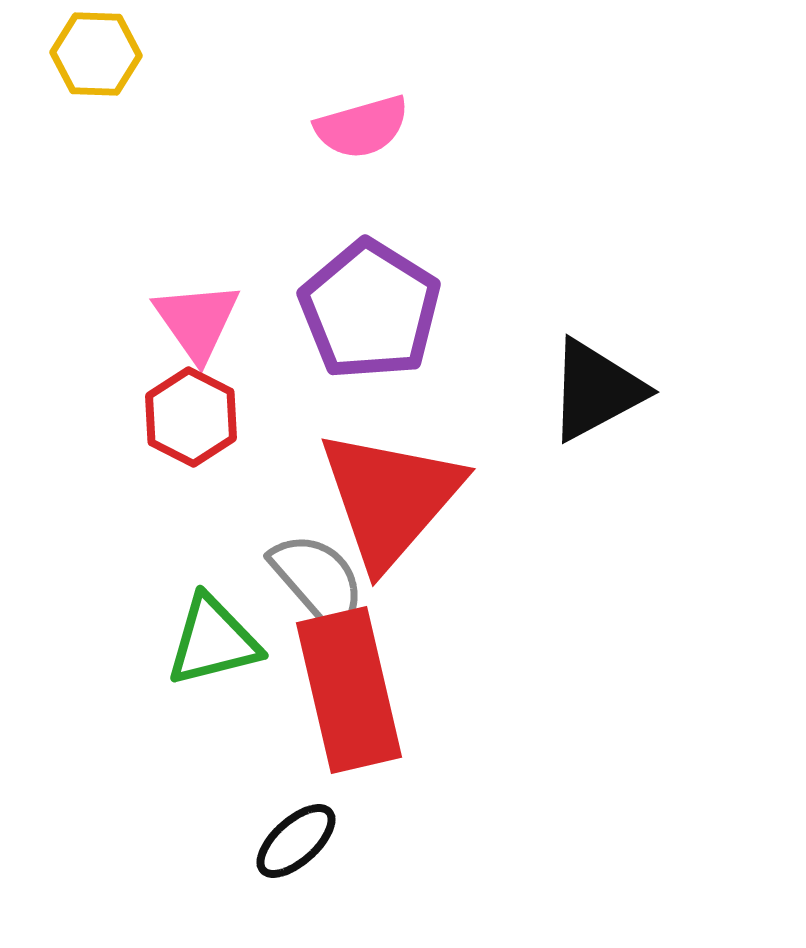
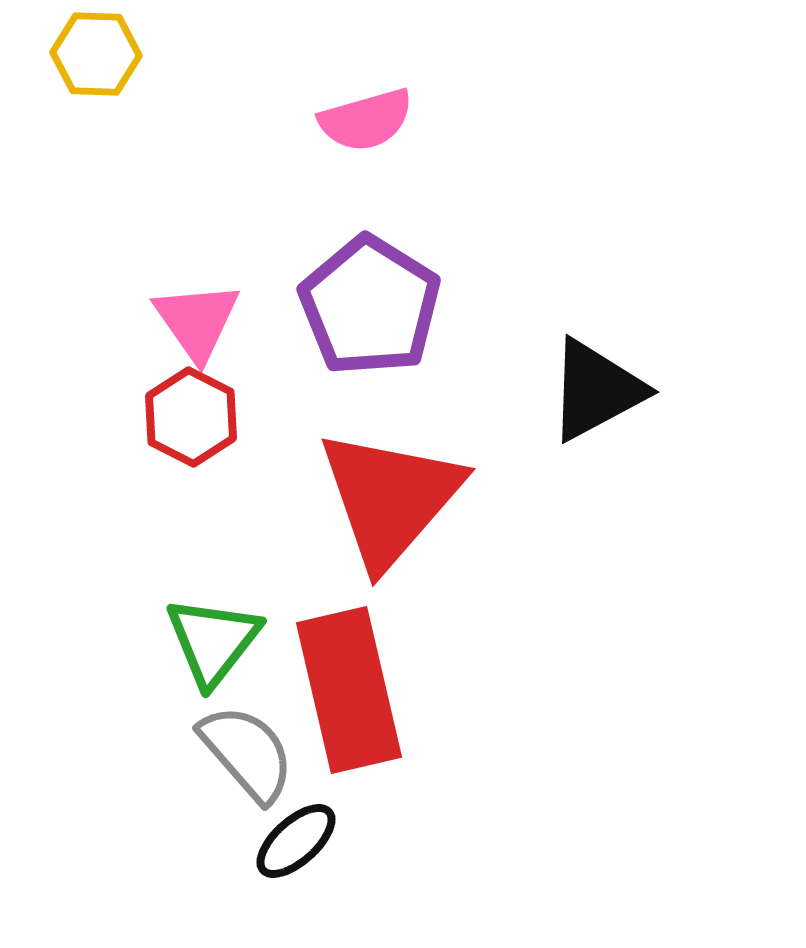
pink semicircle: moved 4 px right, 7 px up
purple pentagon: moved 4 px up
gray semicircle: moved 71 px left, 172 px down
green triangle: rotated 38 degrees counterclockwise
